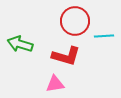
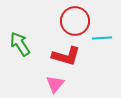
cyan line: moved 2 px left, 2 px down
green arrow: rotated 40 degrees clockwise
pink triangle: rotated 42 degrees counterclockwise
